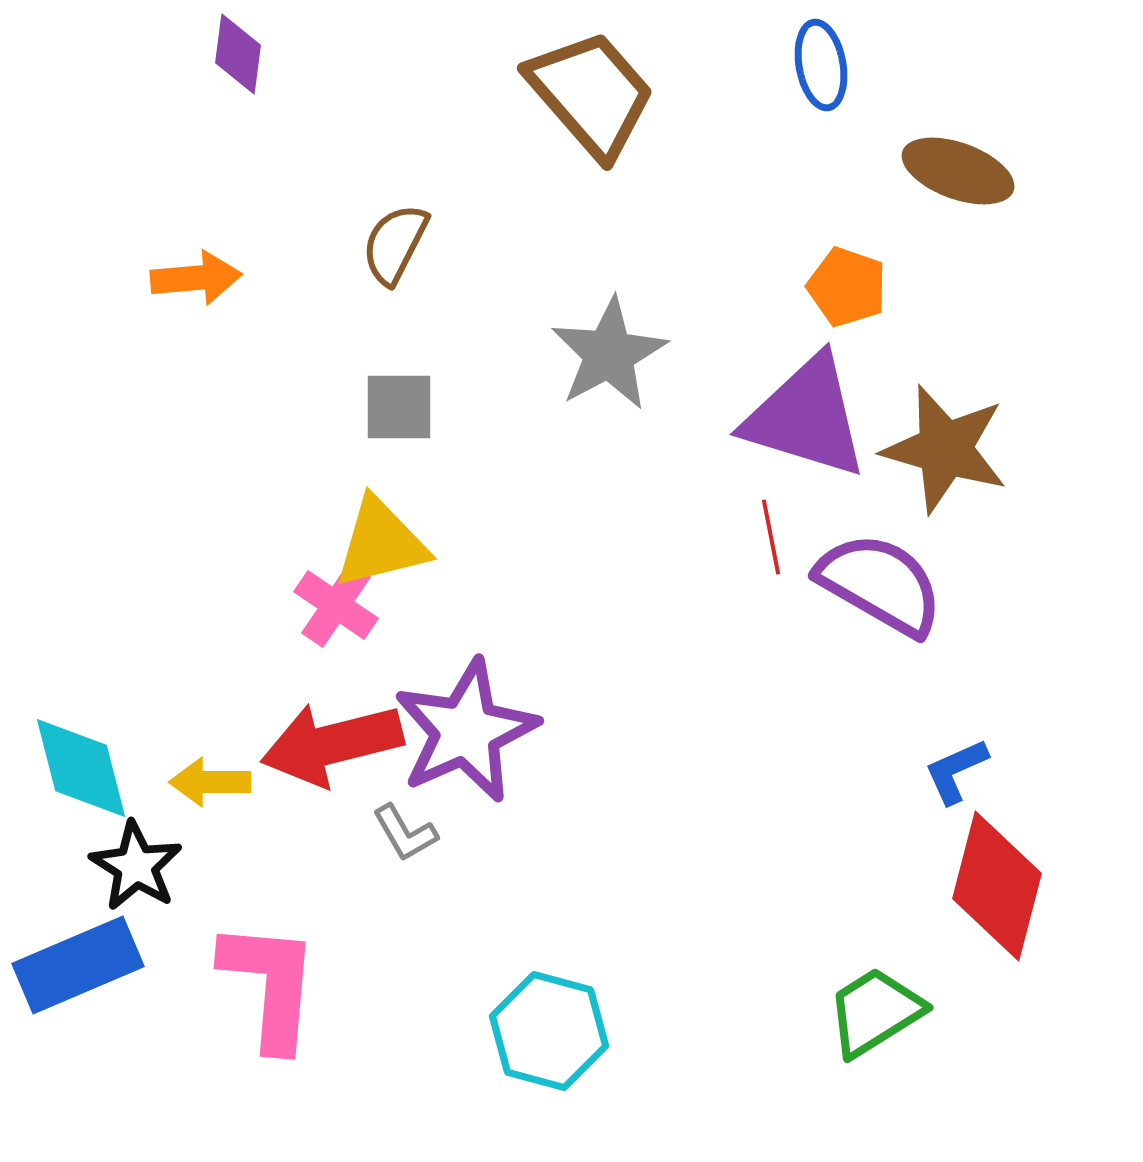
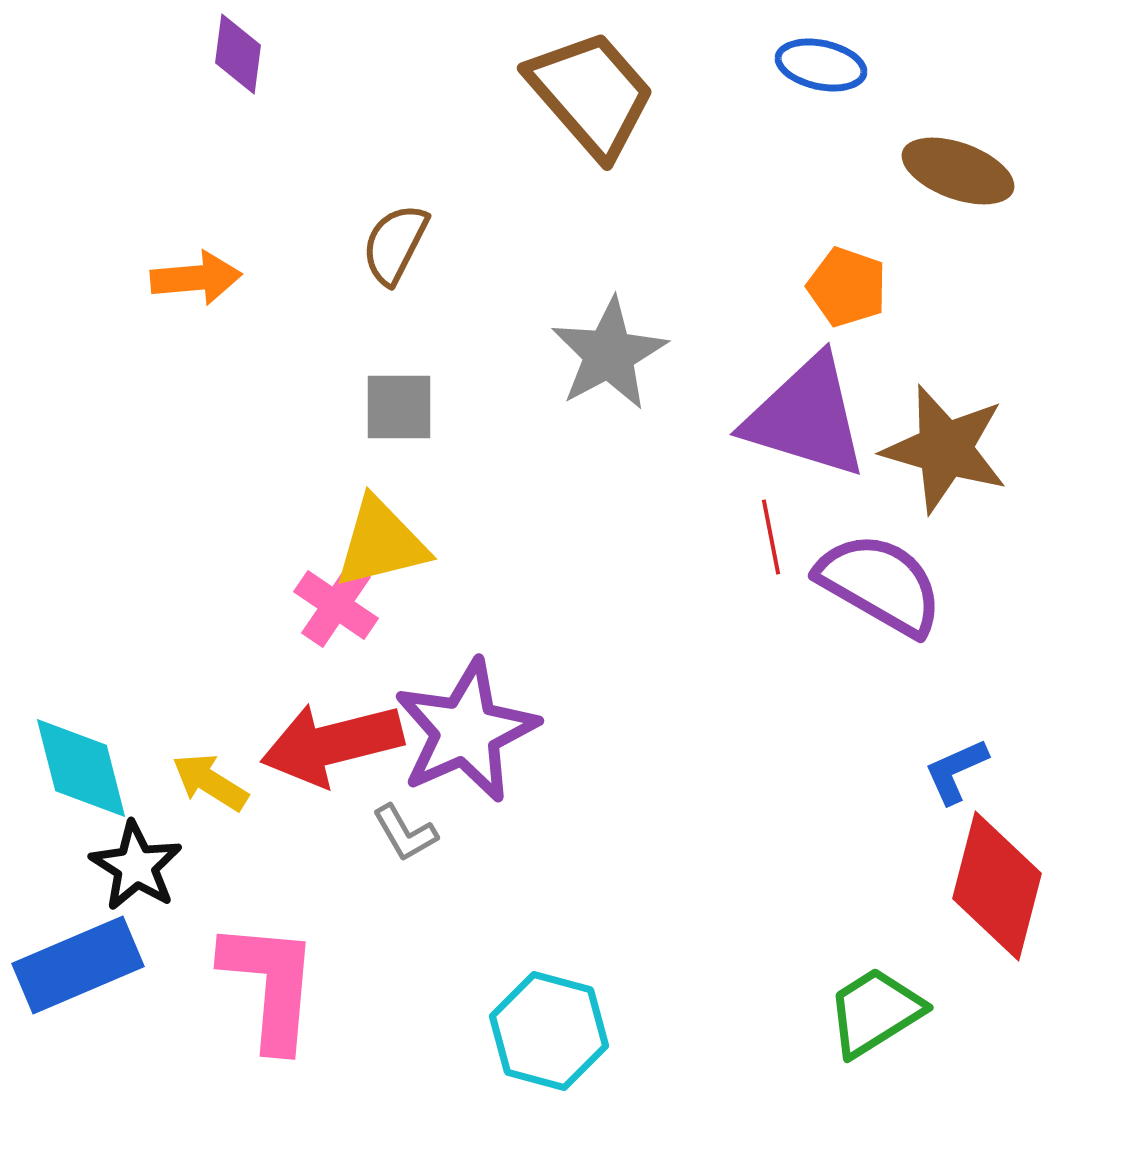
blue ellipse: rotated 68 degrees counterclockwise
yellow arrow: rotated 32 degrees clockwise
